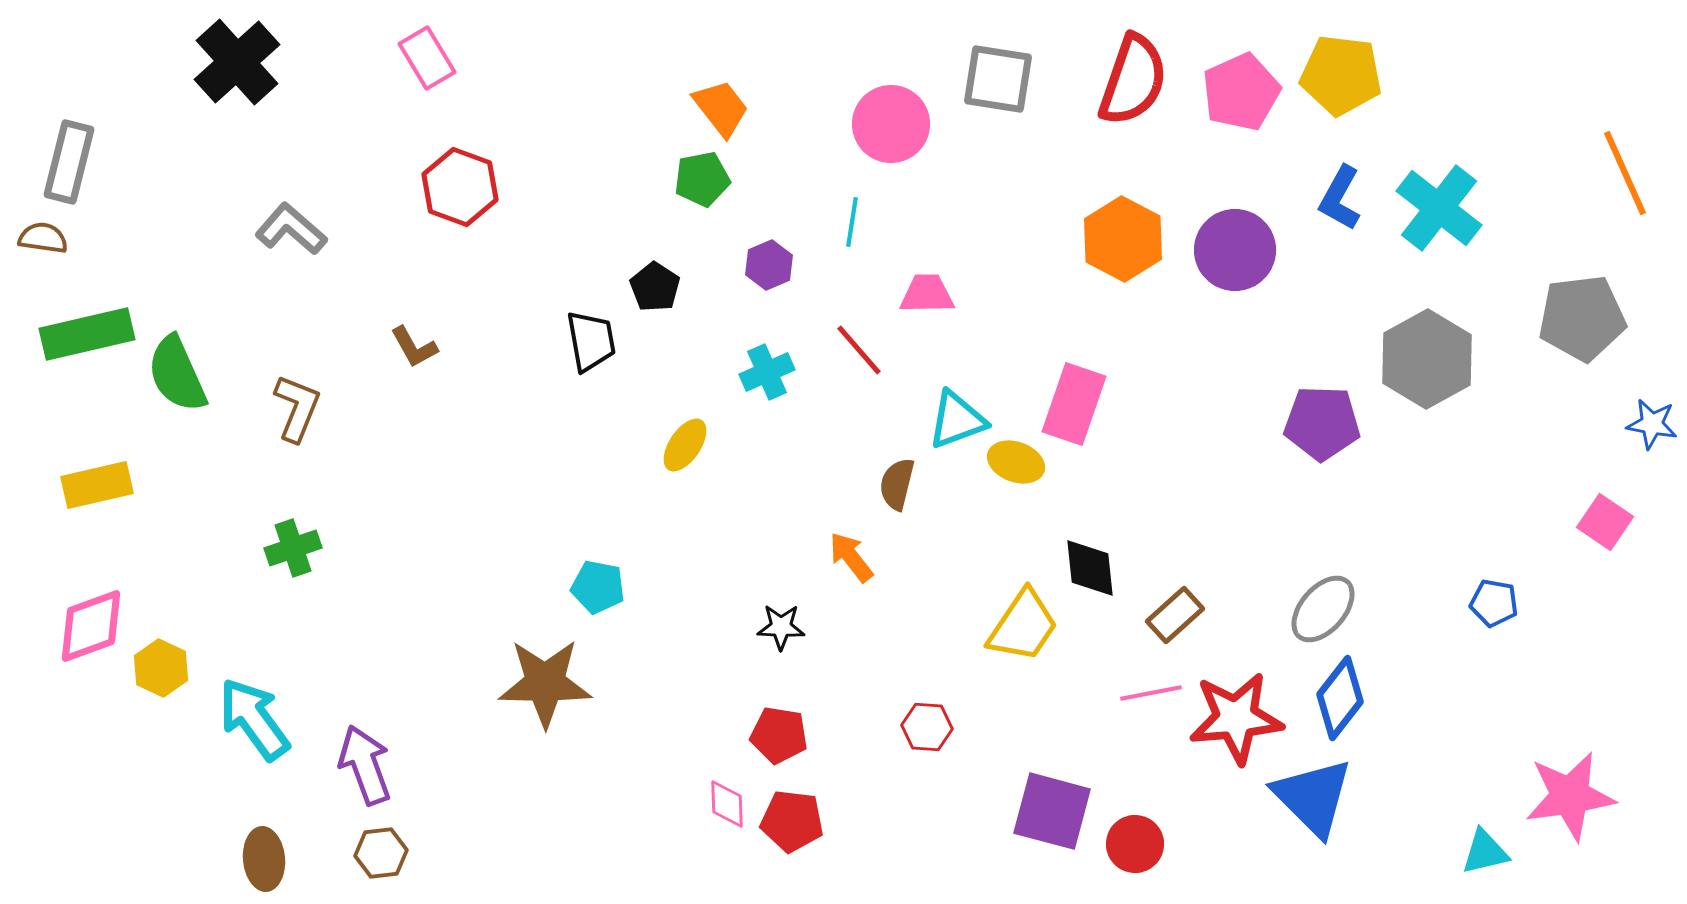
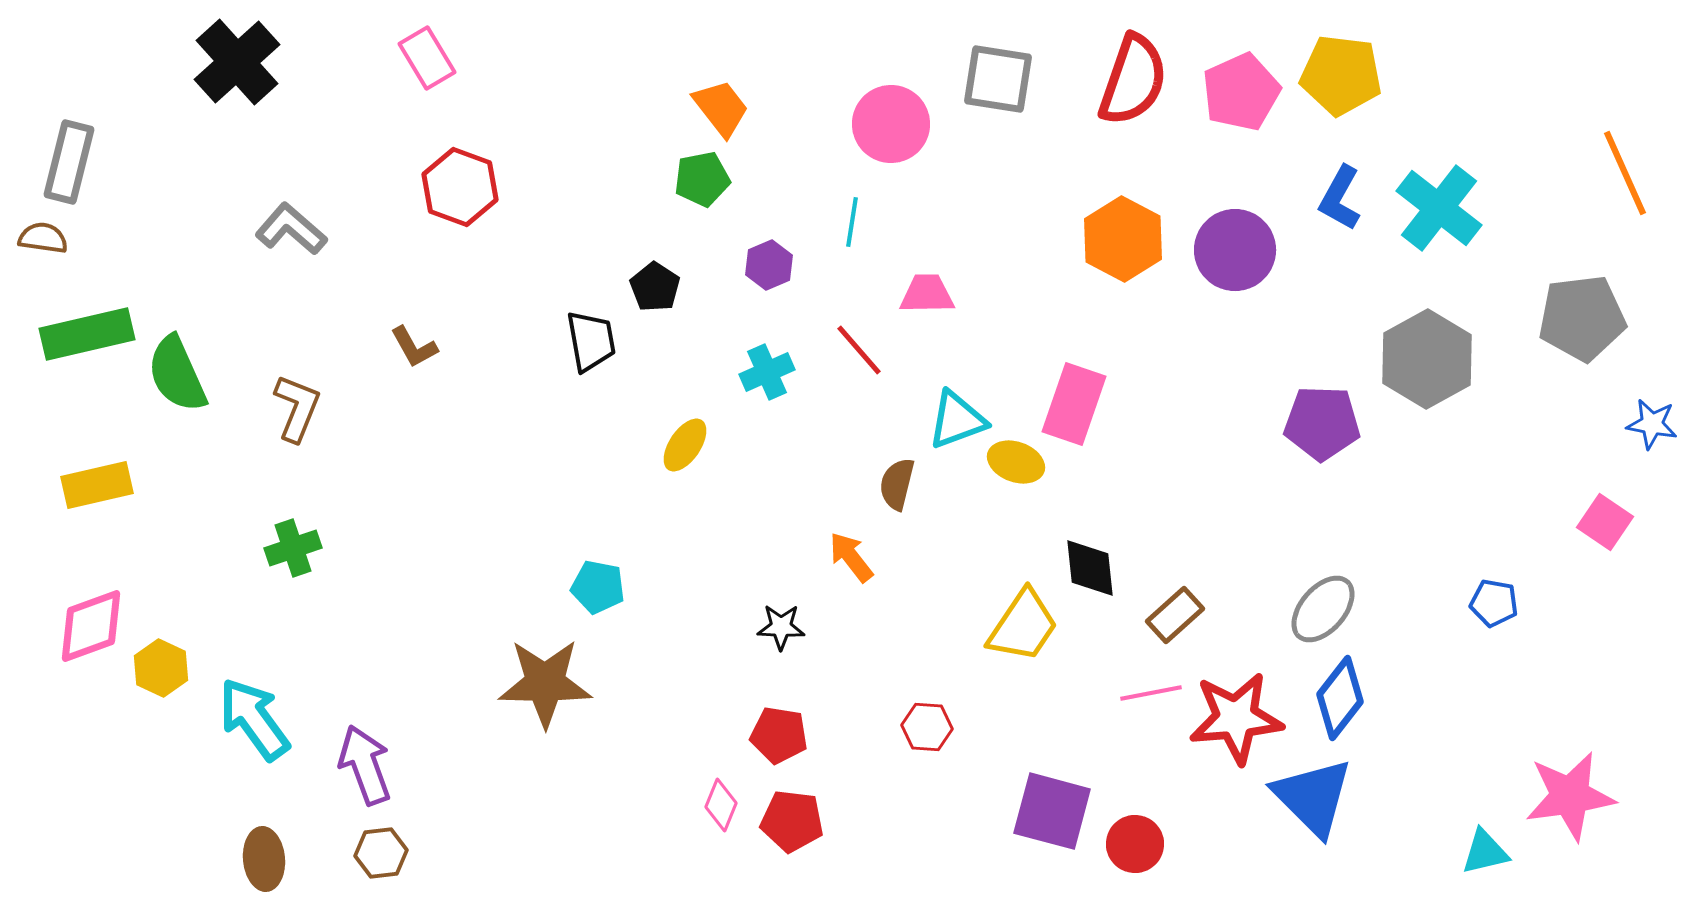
pink diamond at (727, 804): moved 6 px left, 1 px down; rotated 24 degrees clockwise
